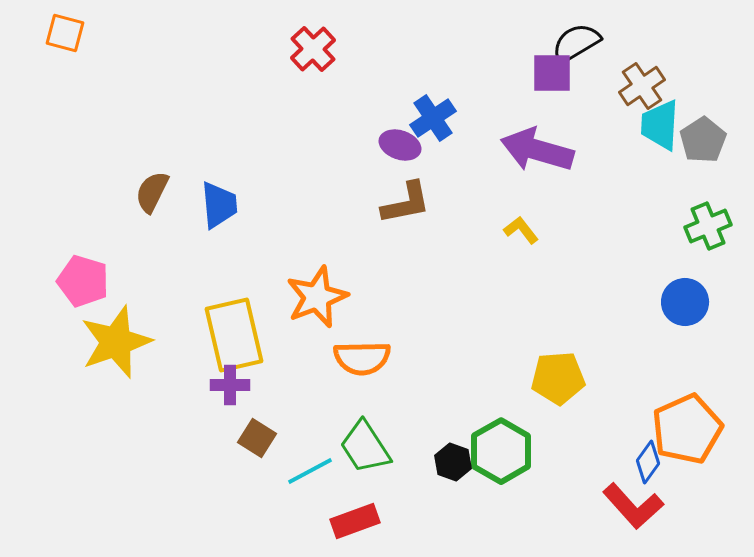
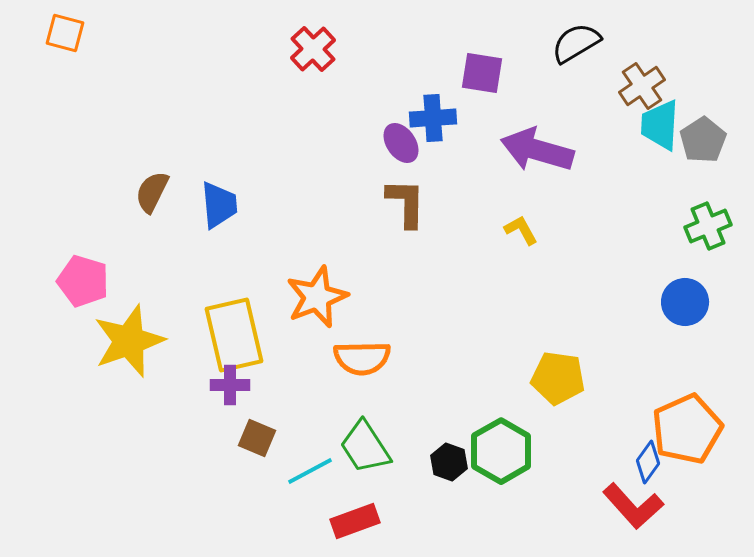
purple square: moved 70 px left; rotated 9 degrees clockwise
blue cross: rotated 30 degrees clockwise
purple ellipse: moved 1 px right, 2 px up; rotated 36 degrees clockwise
brown L-shape: rotated 78 degrees counterclockwise
yellow L-shape: rotated 9 degrees clockwise
yellow star: moved 13 px right, 1 px up
yellow pentagon: rotated 12 degrees clockwise
brown square: rotated 9 degrees counterclockwise
black hexagon: moved 4 px left
